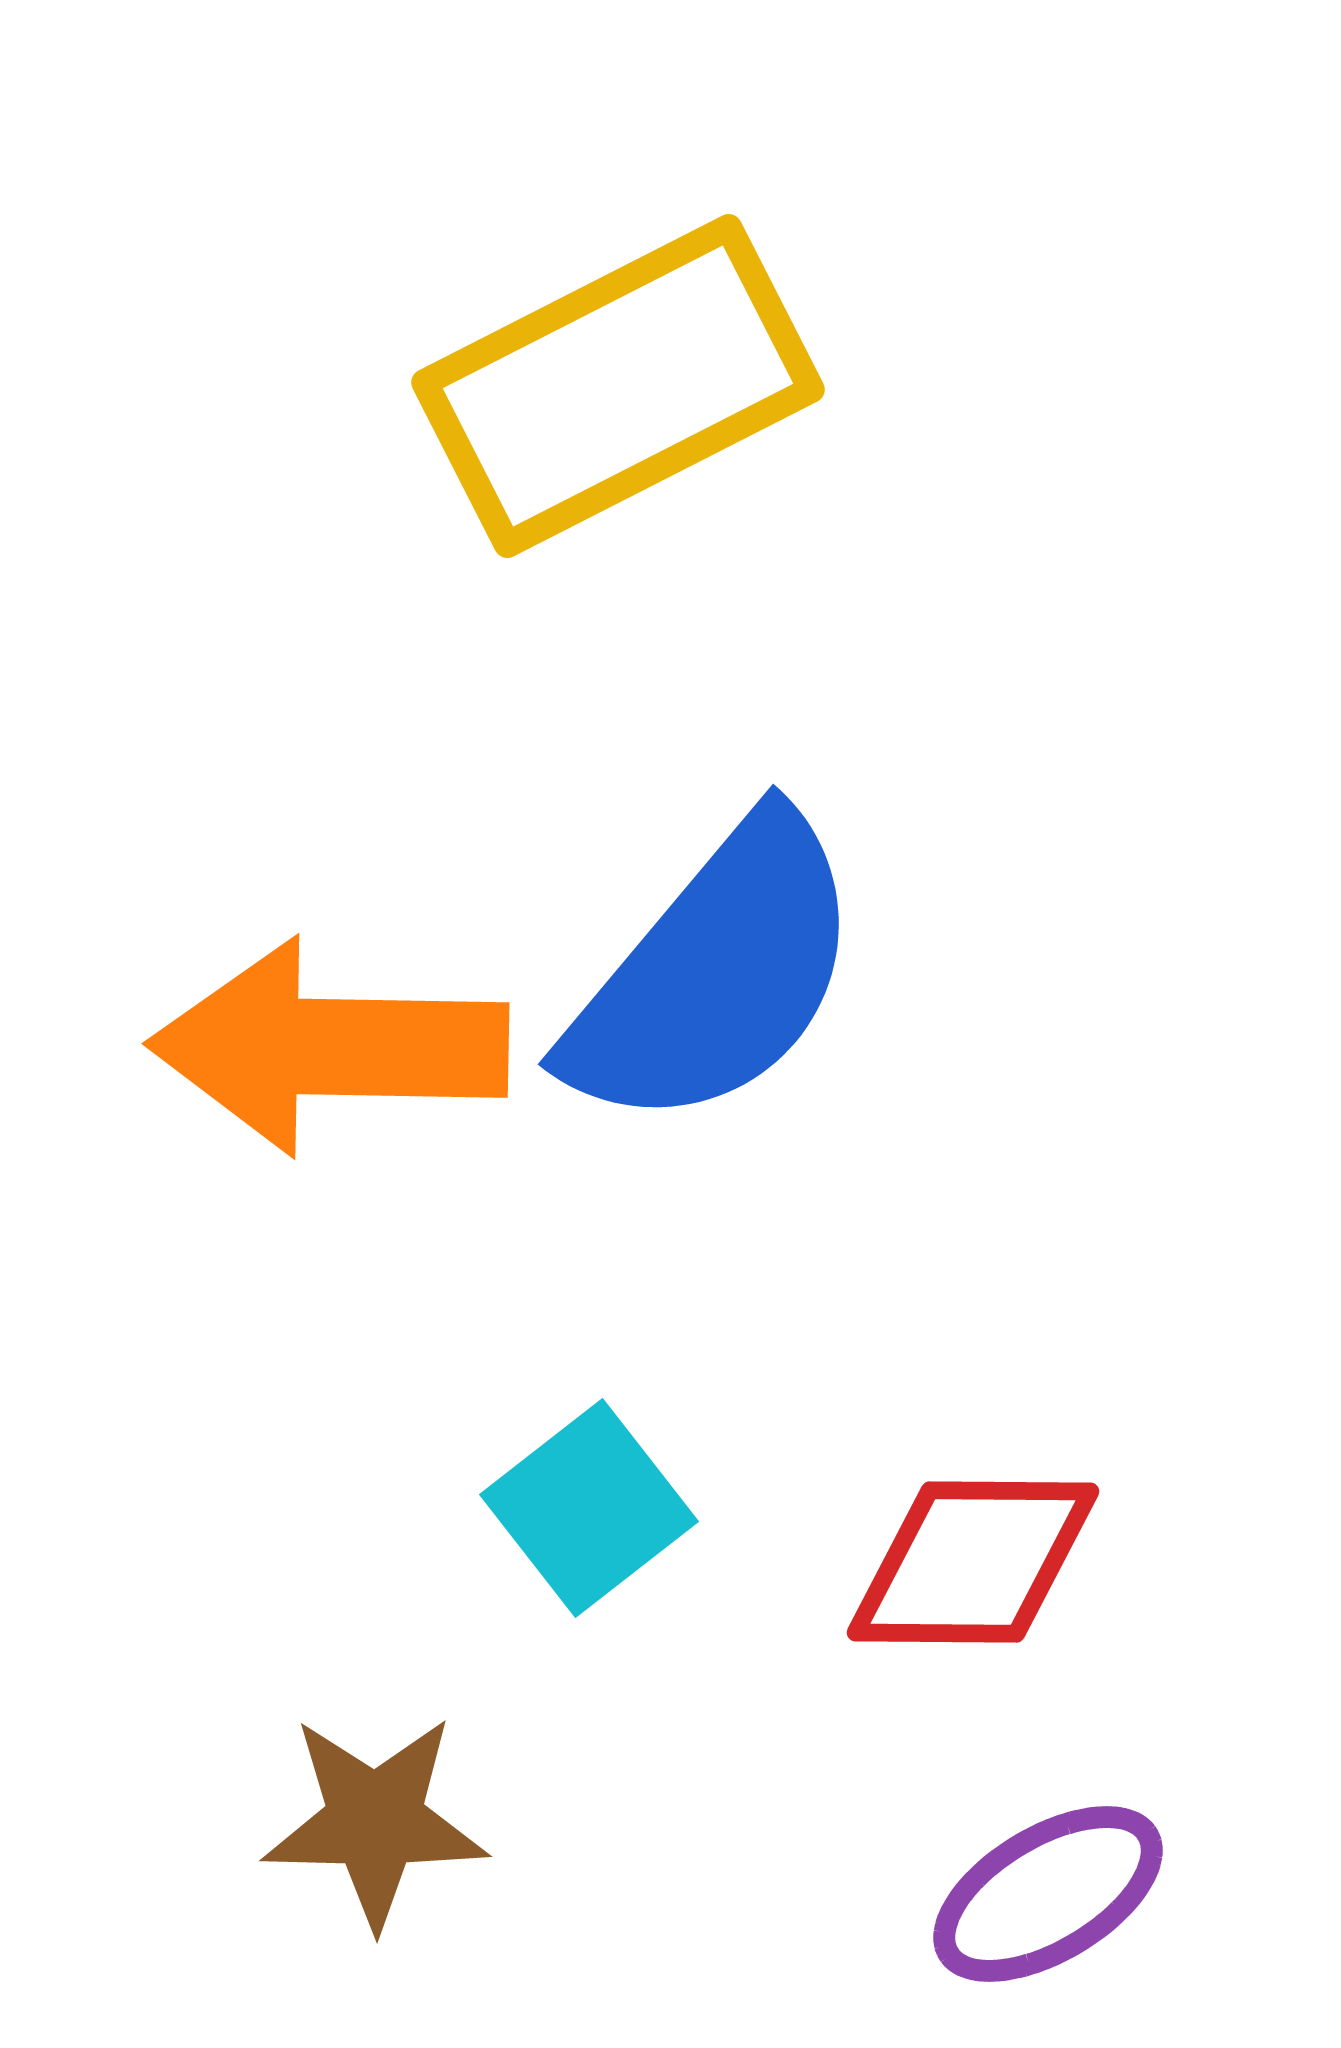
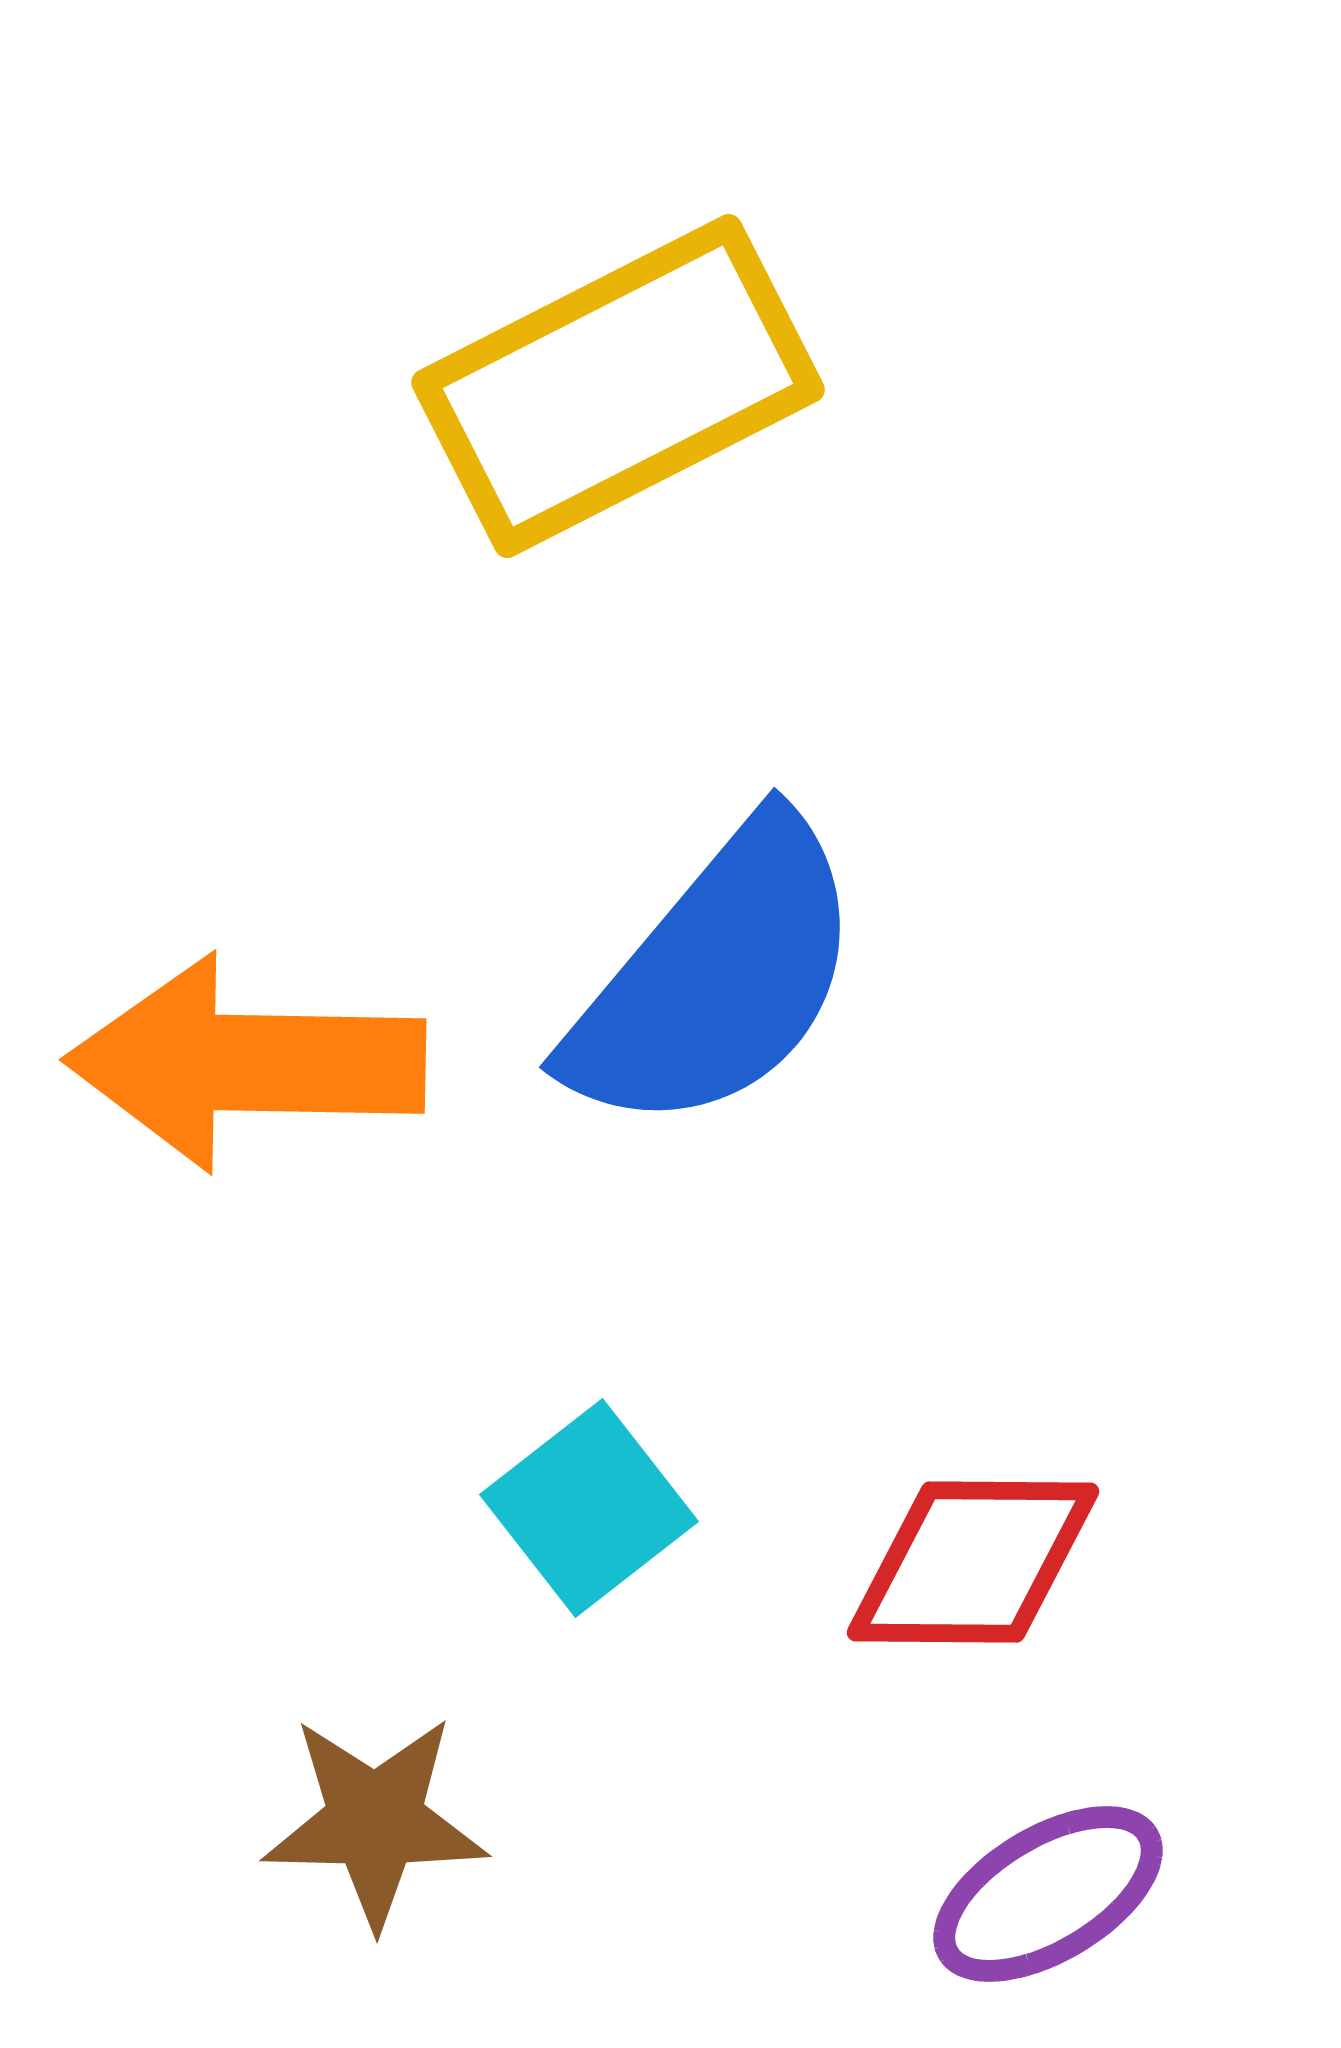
blue semicircle: moved 1 px right, 3 px down
orange arrow: moved 83 px left, 16 px down
